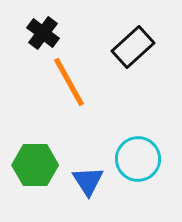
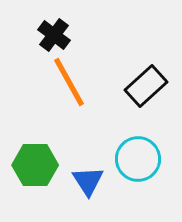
black cross: moved 11 px right, 2 px down
black rectangle: moved 13 px right, 39 px down
